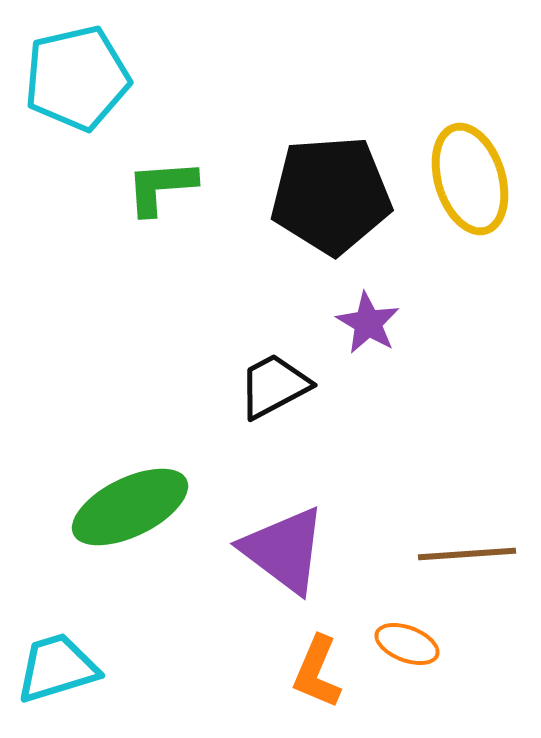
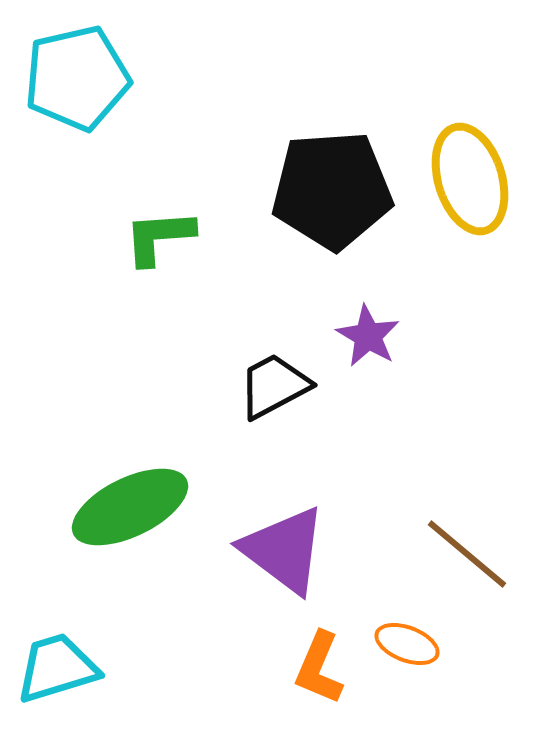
green L-shape: moved 2 px left, 50 px down
black pentagon: moved 1 px right, 5 px up
purple star: moved 13 px down
brown line: rotated 44 degrees clockwise
orange L-shape: moved 2 px right, 4 px up
